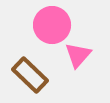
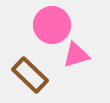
pink triangle: moved 2 px left; rotated 32 degrees clockwise
